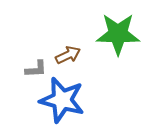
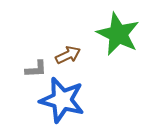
green star: rotated 24 degrees clockwise
